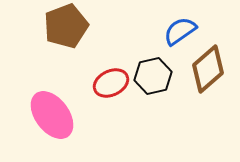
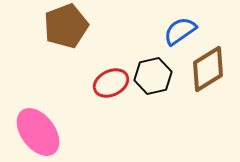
brown diamond: rotated 9 degrees clockwise
pink ellipse: moved 14 px left, 17 px down
